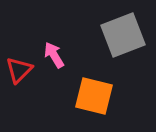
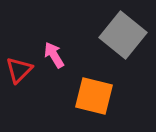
gray square: rotated 30 degrees counterclockwise
